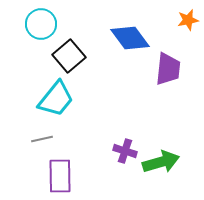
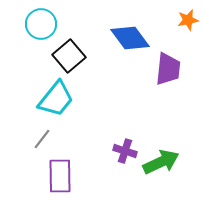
gray line: rotated 40 degrees counterclockwise
green arrow: rotated 9 degrees counterclockwise
